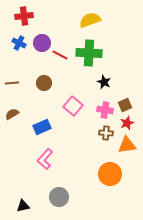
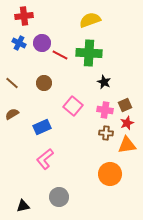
brown line: rotated 48 degrees clockwise
pink L-shape: rotated 10 degrees clockwise
